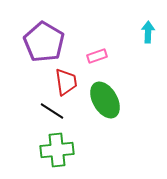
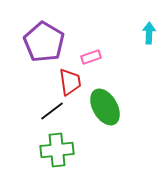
cyan arrow: moved 1 px right, 1 px down
pink rectangle: moved 6 px left, 1 px down
red trapezoid: moved 4 px right
green ellipse: moved 7 px down
black line: rotated 70 degrees counterclockwise
